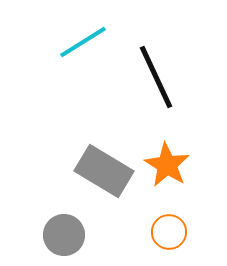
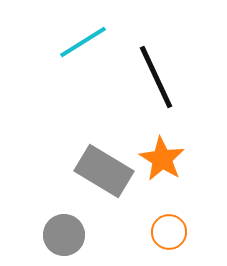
orange star: moved 5 px left, 6 px up
